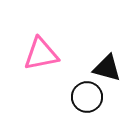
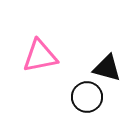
pink triangle: moved 1 px left, 2 px down
